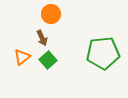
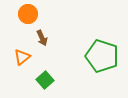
orange circle: moved 23 px left
green pentagon: moved 1 px left, 3 px down; rotated 24 degrees clockwise
green square: moved 3 px left, 20 px down
